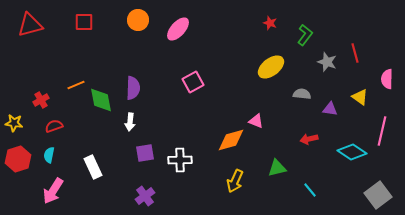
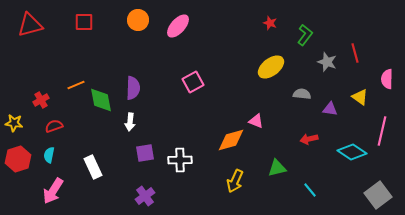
pink ellipse: moved 3 px up
